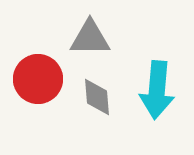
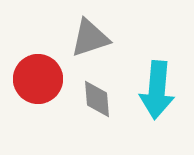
gray triangle: rotated 18 degrees counterclockwise
gray diamond: moved 2 px down
